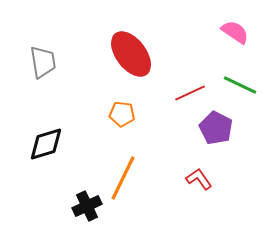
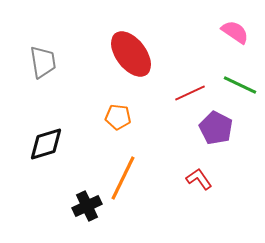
orange pentagon: moved 4 px left, 3 px down
